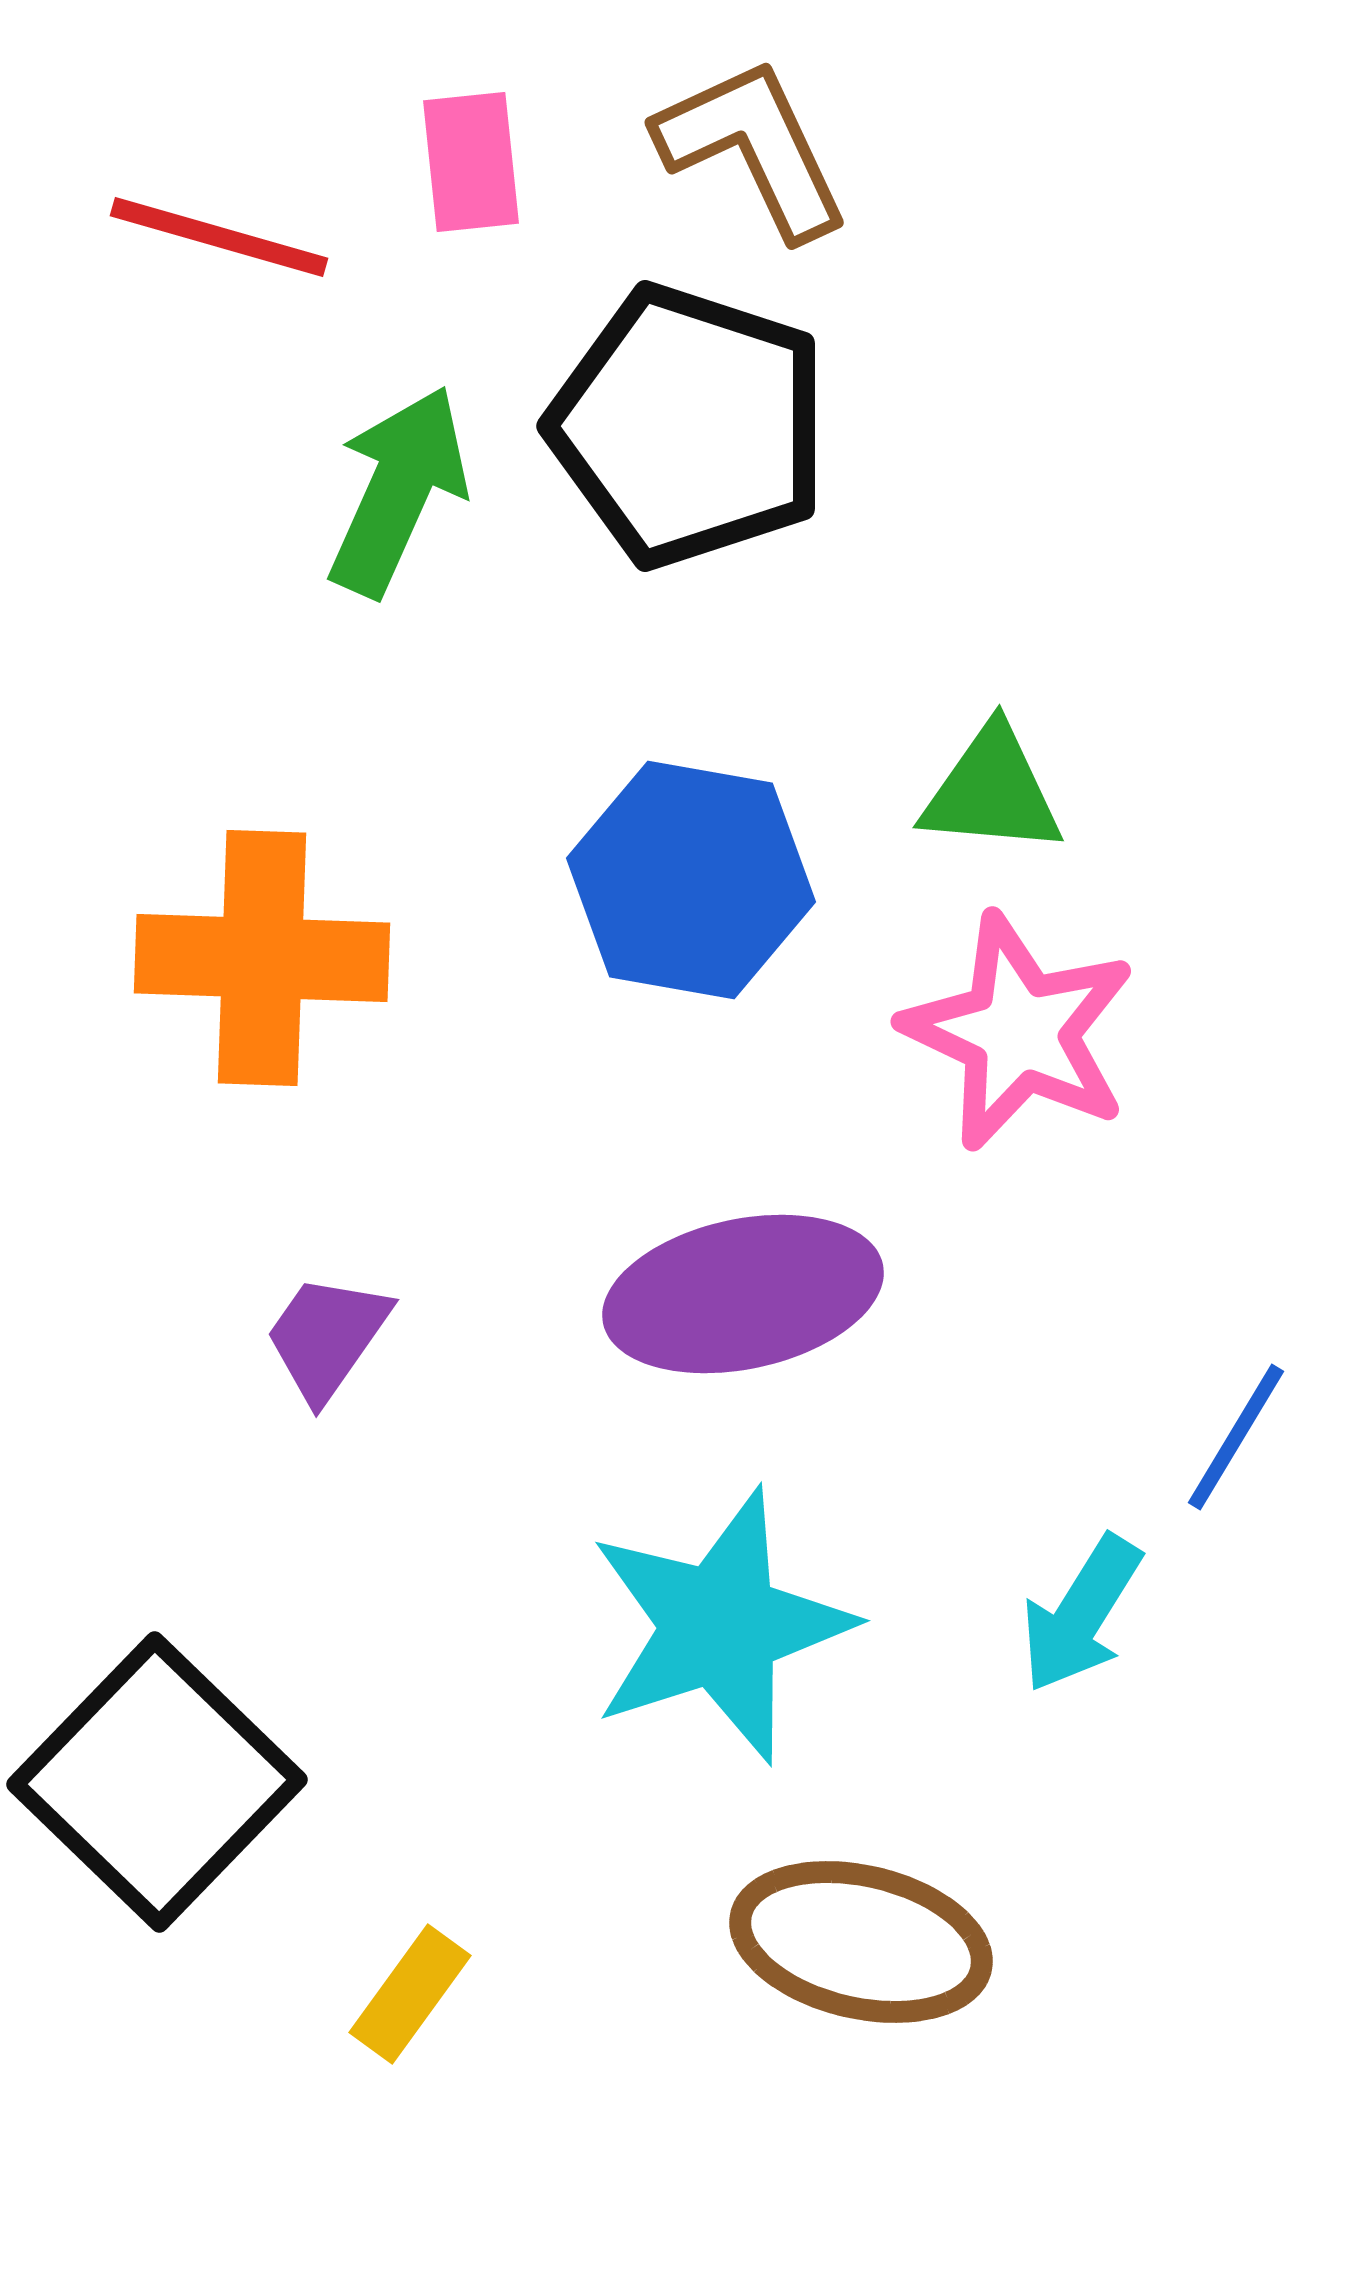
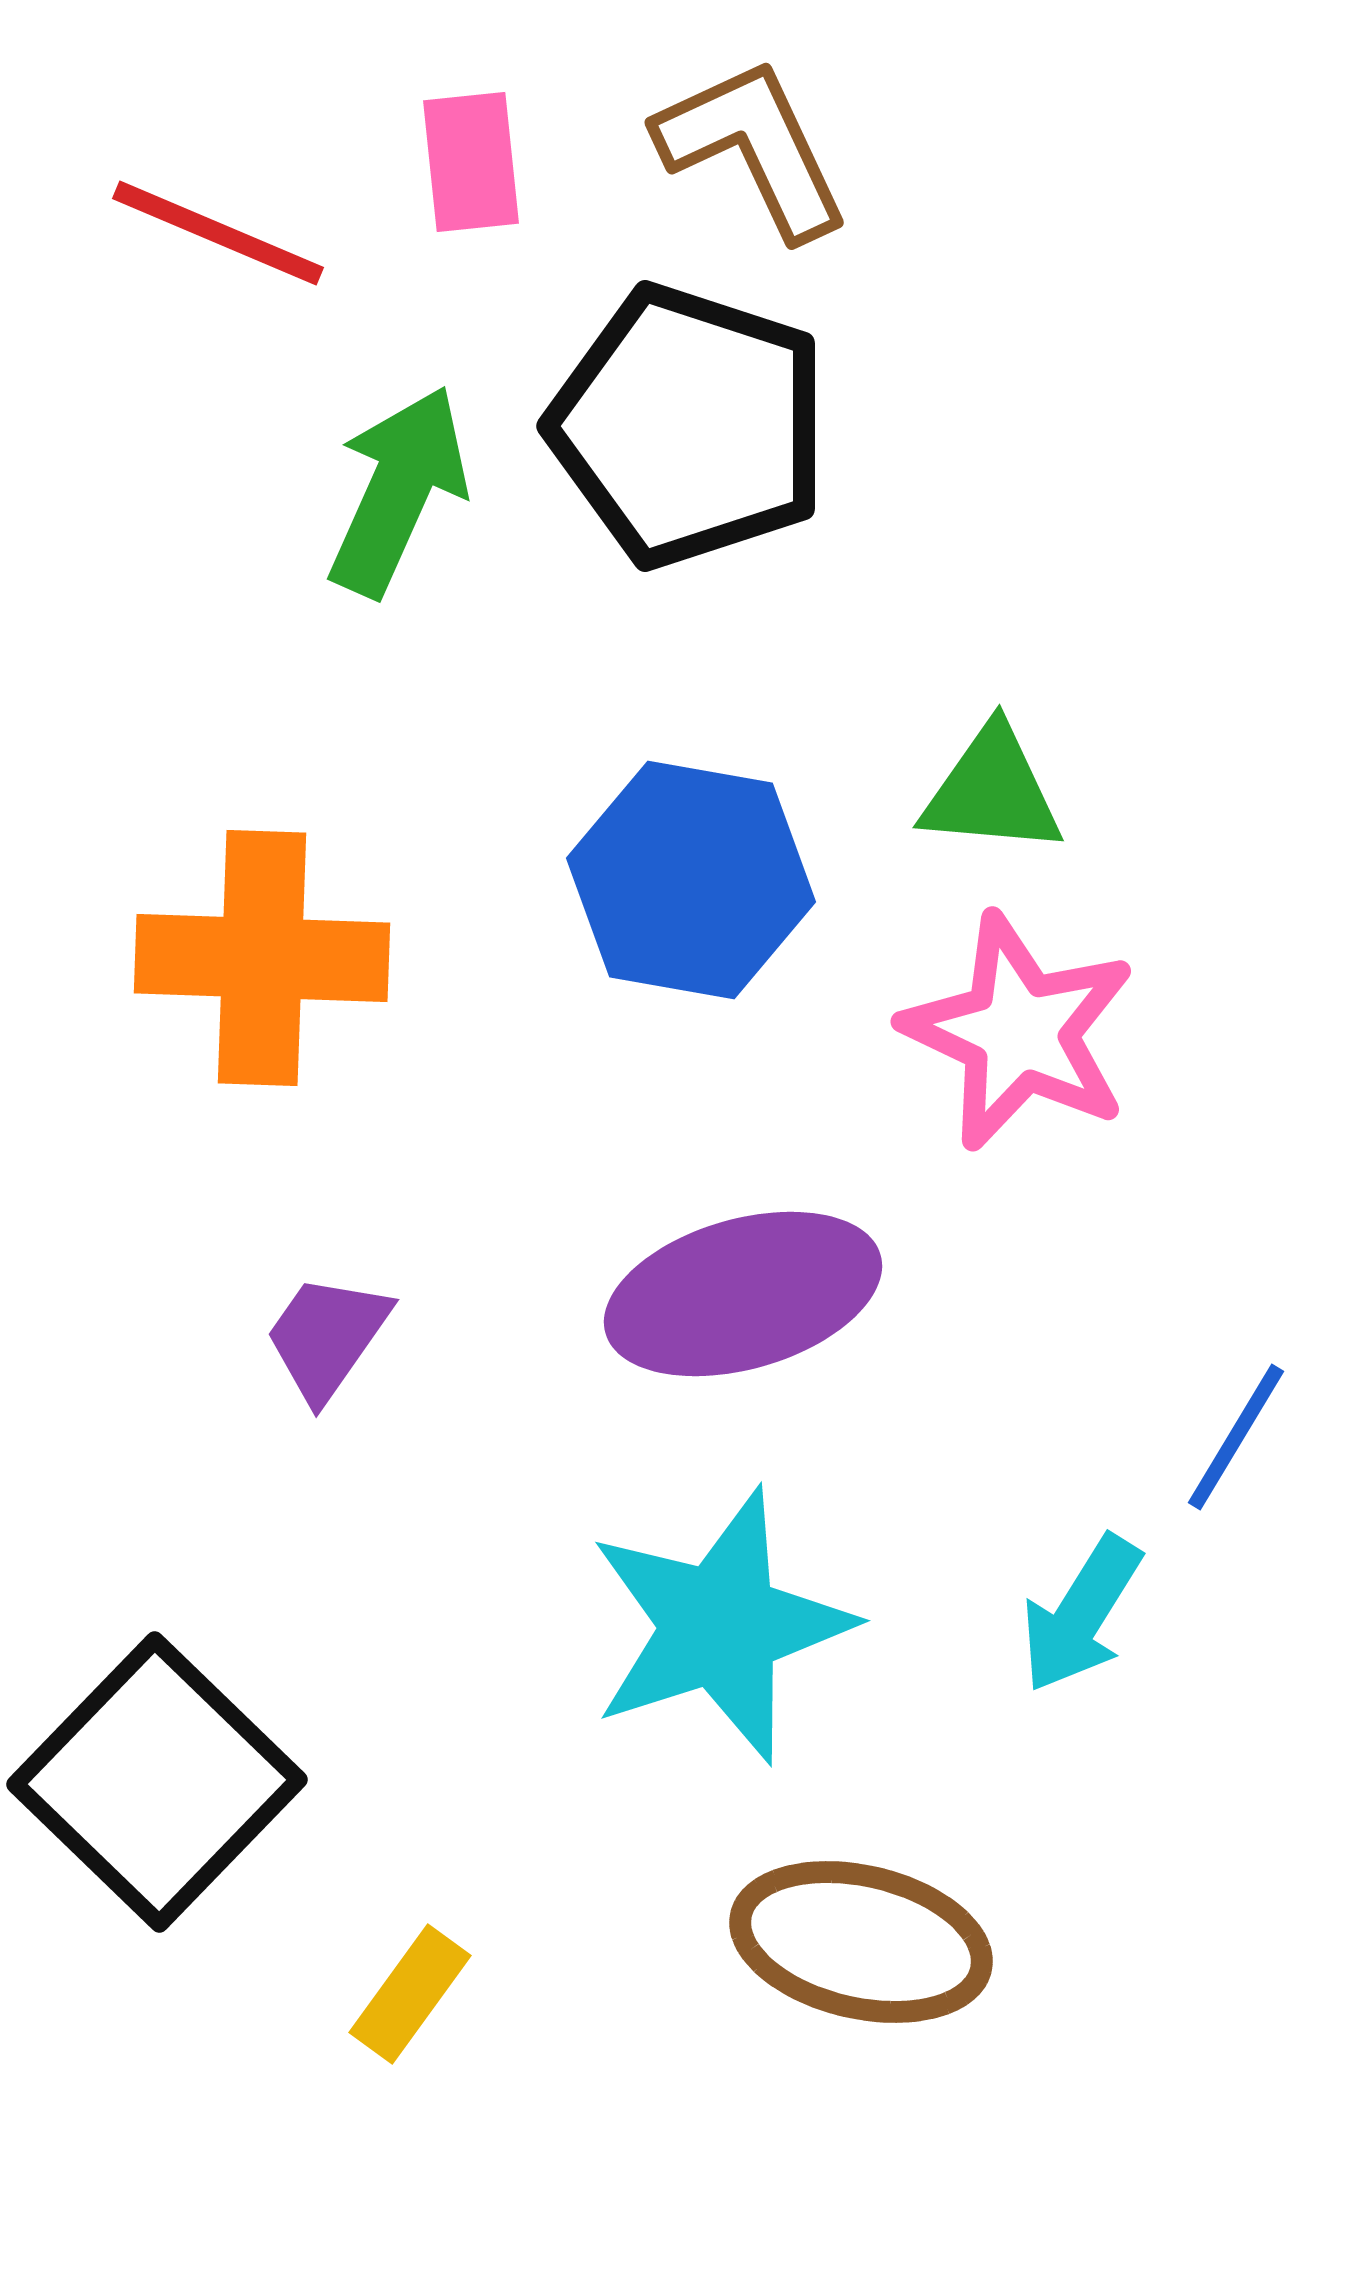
red line: moved 1 px left, 4 px up; rotated 7 degrees clockwise
purple ellipse: rotated 4 degrees counterclockwise
